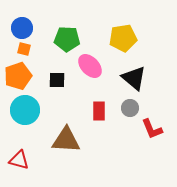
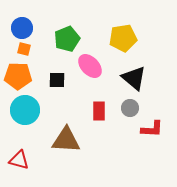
green pentagon: rotated 25 degrees counterclockwise
orange pentagon: rotated 20 degrees clockwise
red L-shape: rotated 65 degrees counterclockwise
